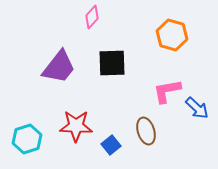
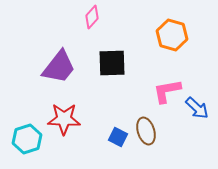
red star: moved 12 px left, 7 px up
blue square: moved 7 px right, 8 px up; rotated 24 degrees counterclockwise
